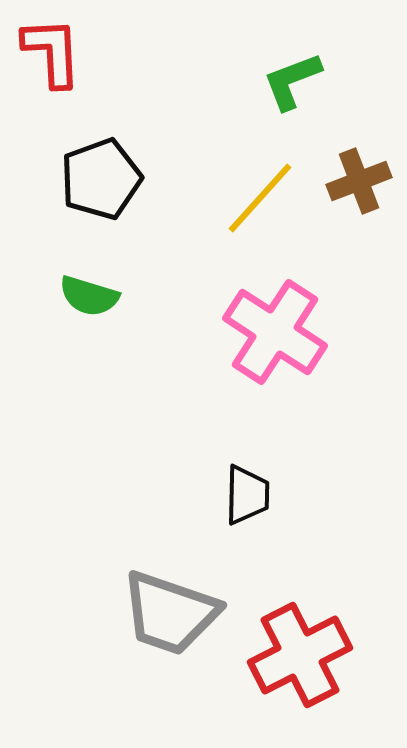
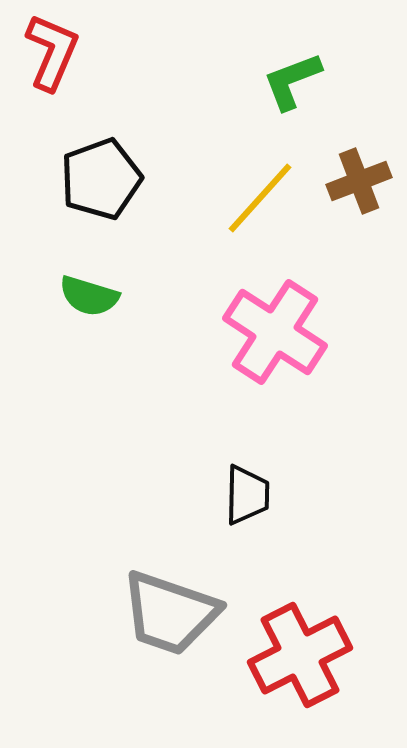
red L-shape: rotated 26 degrees clockwise
